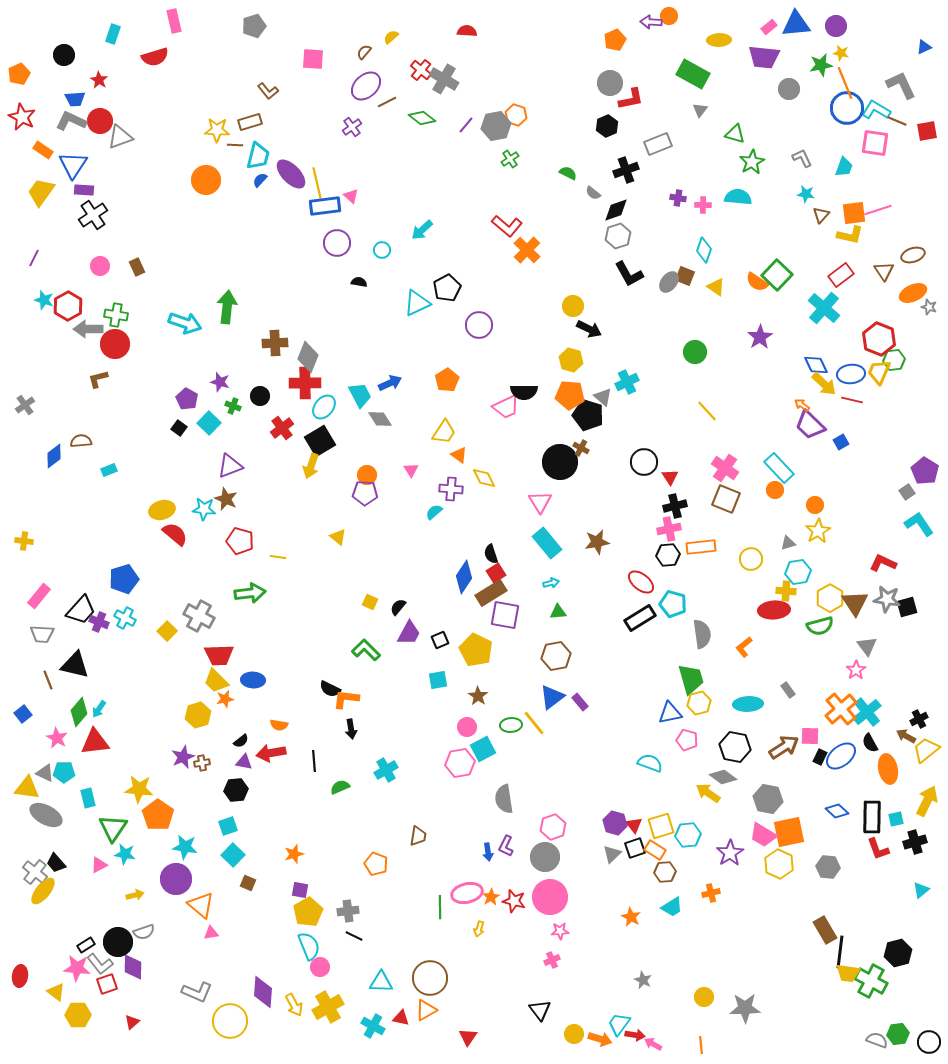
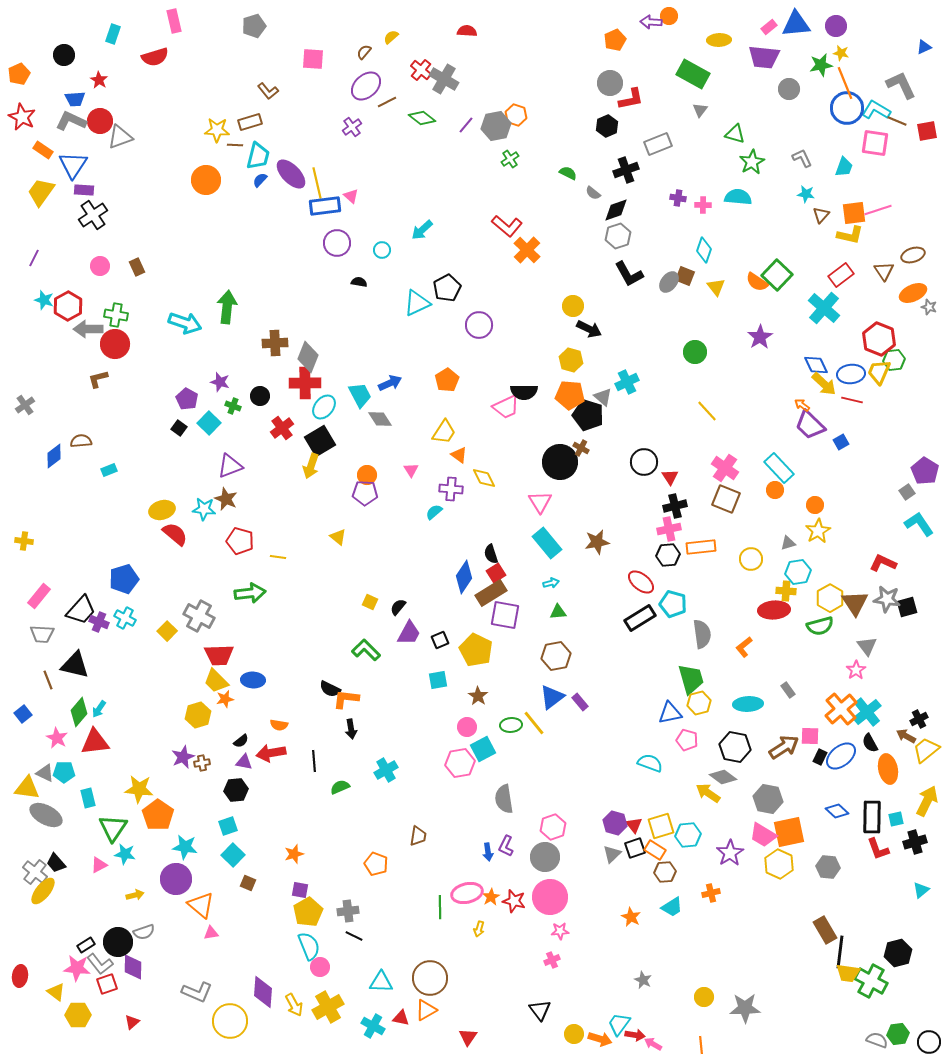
yellow triangle at (716, 287): rotated 18 degrees clockwise
